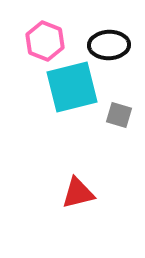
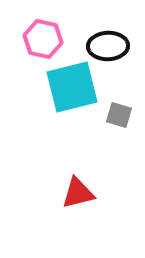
pink hexagon: moved 2 px left, 2 px up; rotated 9 degrees counterclockwise
black ellipse: moved 1 px left, 1 px down
